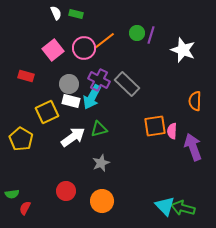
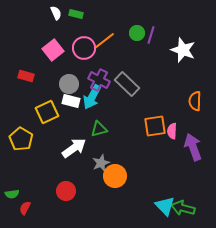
white arrow: moved 1 px right, 11 px down
orange circle: moved 13 px right, 25 px up
